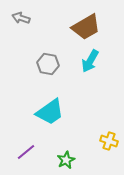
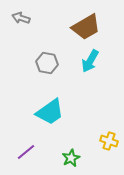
gray hexagon: moved 1 px left, 1 px up
green star: moved 5 px right, 2 px up
